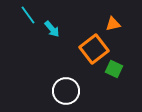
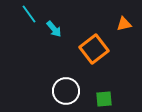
cyan line: moved 1 px right, 1 px up
orange triangle: moved 11 px right
cyan arrow: moved 2 px right
green square: moved 10 px left, 30 px down; rotated 30 degrees counterclockwise
